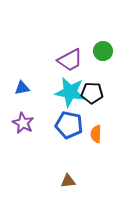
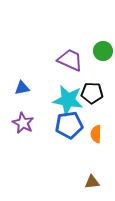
purple trapezoid: rotated 128 degrees counterclockwise
cyan star: moved 2 px left, 8 px down
blue pentagon: rotated 20 degrees counterclockwise
brown triangle: moved 24 px right, 1 px down
